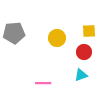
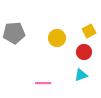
yellow square: rotated 24 degrees counterclockwise
